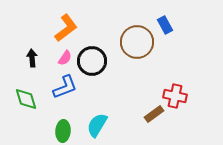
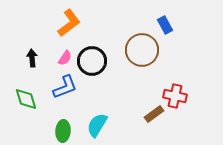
orange L-shape: moved 3 px right, 5 px up
brown circle: moved 5 px right, 8 px down
